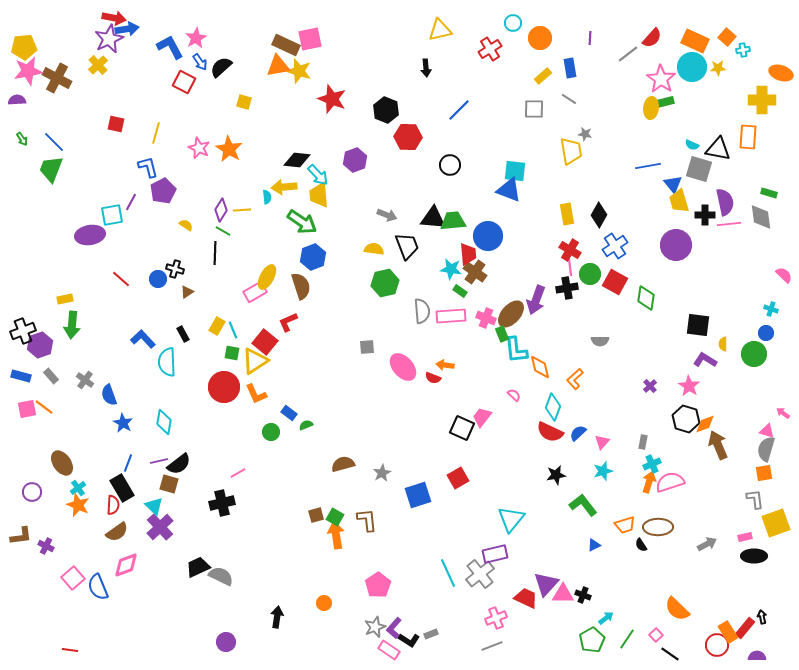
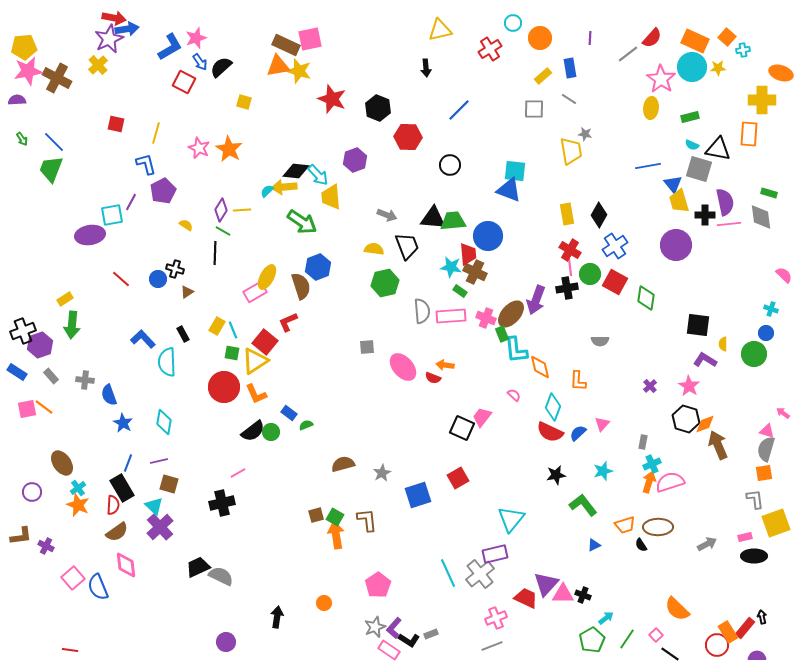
pink star at (196, 38): rotated 10 degrees clockwise
blue L-shape at (170, 47): rotated 88 degrees clockwise
green rectangle at (665, 102): moved 25 px right, 15 px down
black hexagon at (386, 110): moved 8 px left, 2 px up
orange rectangle at (748, 137): moved 1 px right, 3 px up
black diamond at (297, 160): moved 1 px left, 11 px down
blue L-shape at (148, 167): moved 2 px left, 3 px up
yellow trapezoid at (319, 195): moved 12 px right, 2 px down
cyan semicircle at (267, 197): moved 6 px up; rotated 128 degrees counterclockwise
blue hexagon at (313, 257): moved 5 px right, 10 px down
cyan star at (451, 269): moved 2 px up
brown cross at (475, 272): rotated 10 degrees counterclockwise
yellow rectangle at (65, 299): rotated 21 degrees counterclockwise
blue rectangle at (21, 376): moved 4 px left, 4 px up; rotated 18 degrees clockwise
orange L-shape at (575, 379): moved 3 px right, 2 px down; rotated 45 degrees counterclockwise
gray cross at (85, 380): rotated 30 degrees counterclockwise
pink triangle at (602, 442): moved 18 px up
black semicircle at (179, 464): moved 74 px right, 33 px up
pink diamond at (126, 565): rotated 76 degrees counterclockwise
